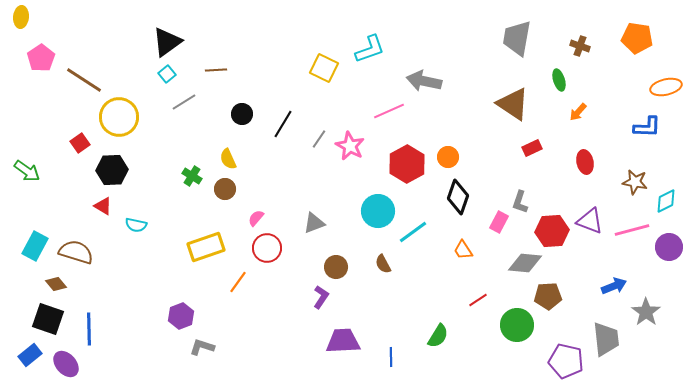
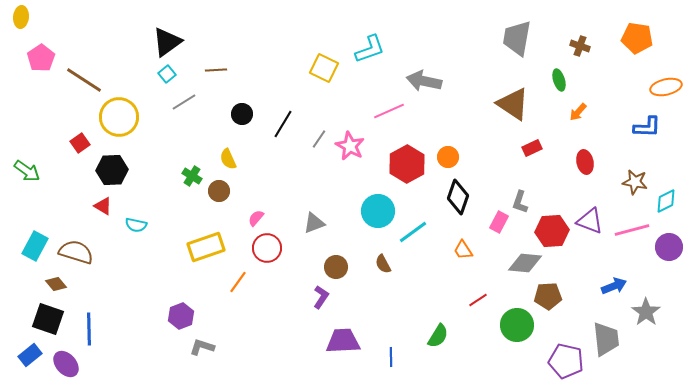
brown circle at (225, 189): moved 6 px left, 2 px down
